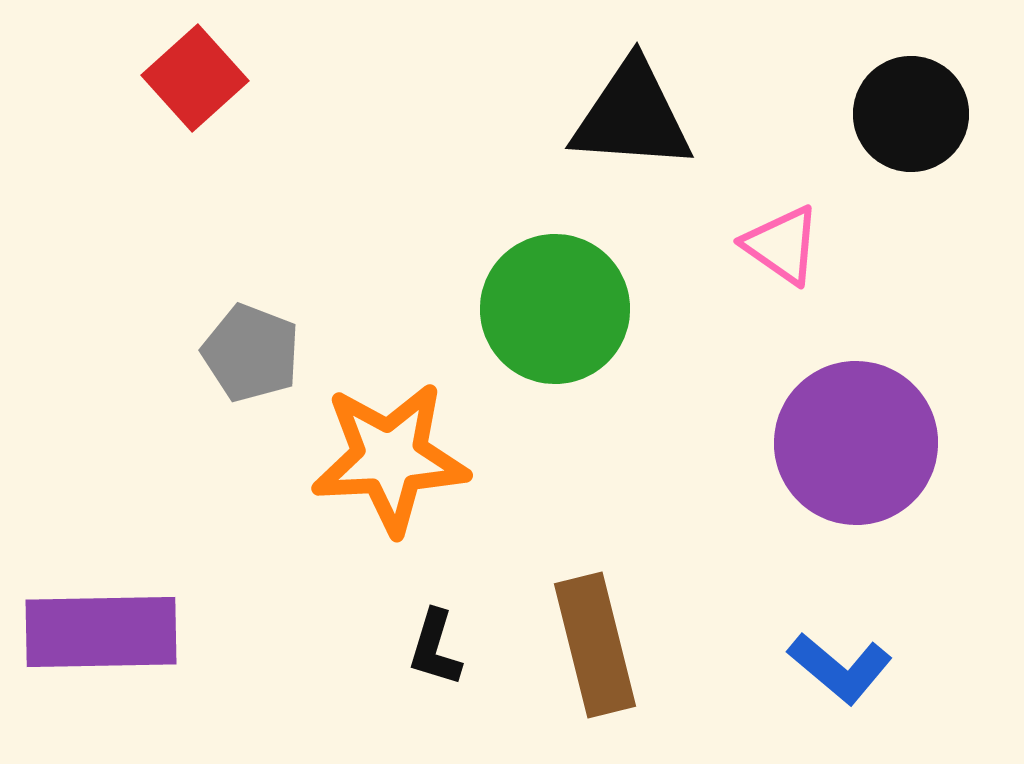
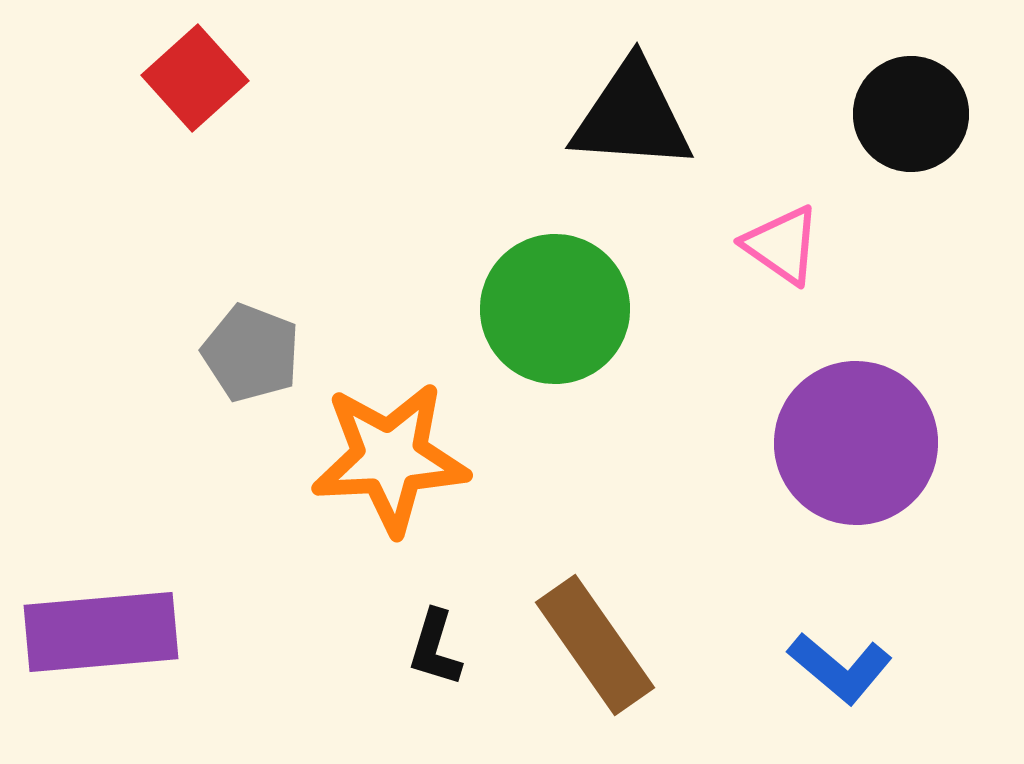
purple rectangle: rotated 4 degrees counterclockwise
brown rectangle: rotated 21 degrees counterclockwise
